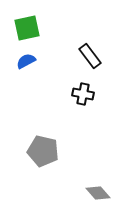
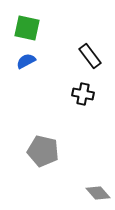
green square: rotated 24 degrees clockwise
